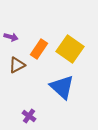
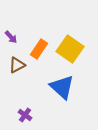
purple arrow: rotated 32 degrees clockwise
purple cross: moved 4 px left, 1 px up
